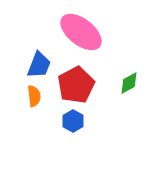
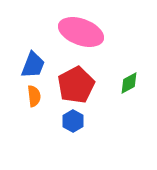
pink ellipse: rotated 18 degrees counterclockwise
blue trapezoid: moved 6 px left
